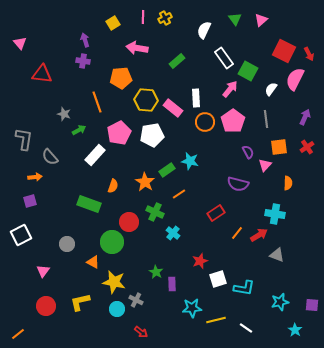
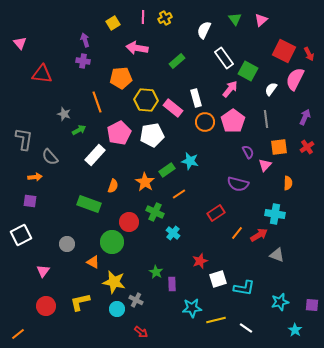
white rectangle at (196, 98): rotated 12 degrees counterclockwise
purple square at (30, 201): rotated 24 degrees clockwise
